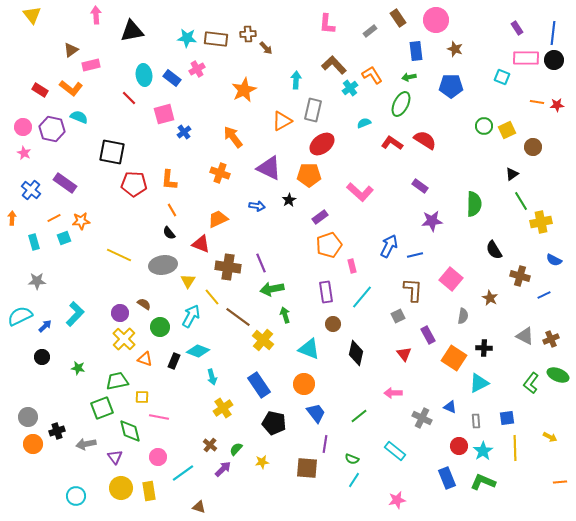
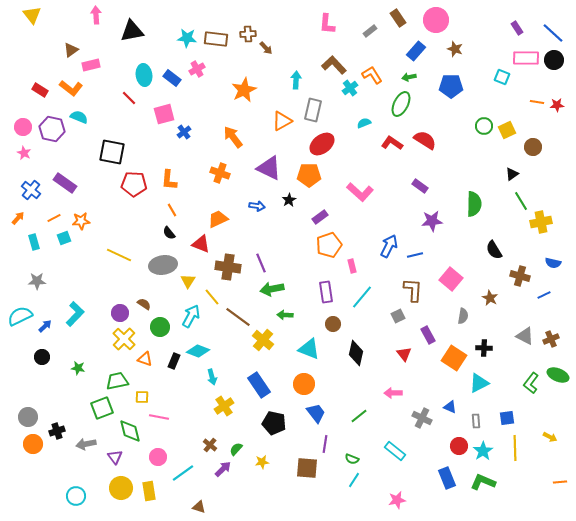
blue line at (553, 33): rotated 55 degrees counterclockwise
blue rectangle at (416, 51): rotated 48 degrees clockwise
orange arrow at (12, 218): moved 6 px right; rotated 40 degrees clockwise
blue semicircle at (554, 260): moved 1 px left, 3 px down; rotated 14 degrees counterclockwise
green arrow at (285, 315): rotated 70 degrees counterclockwise
yellow cross at (223, 408): moved 1 px right, 2 px up
